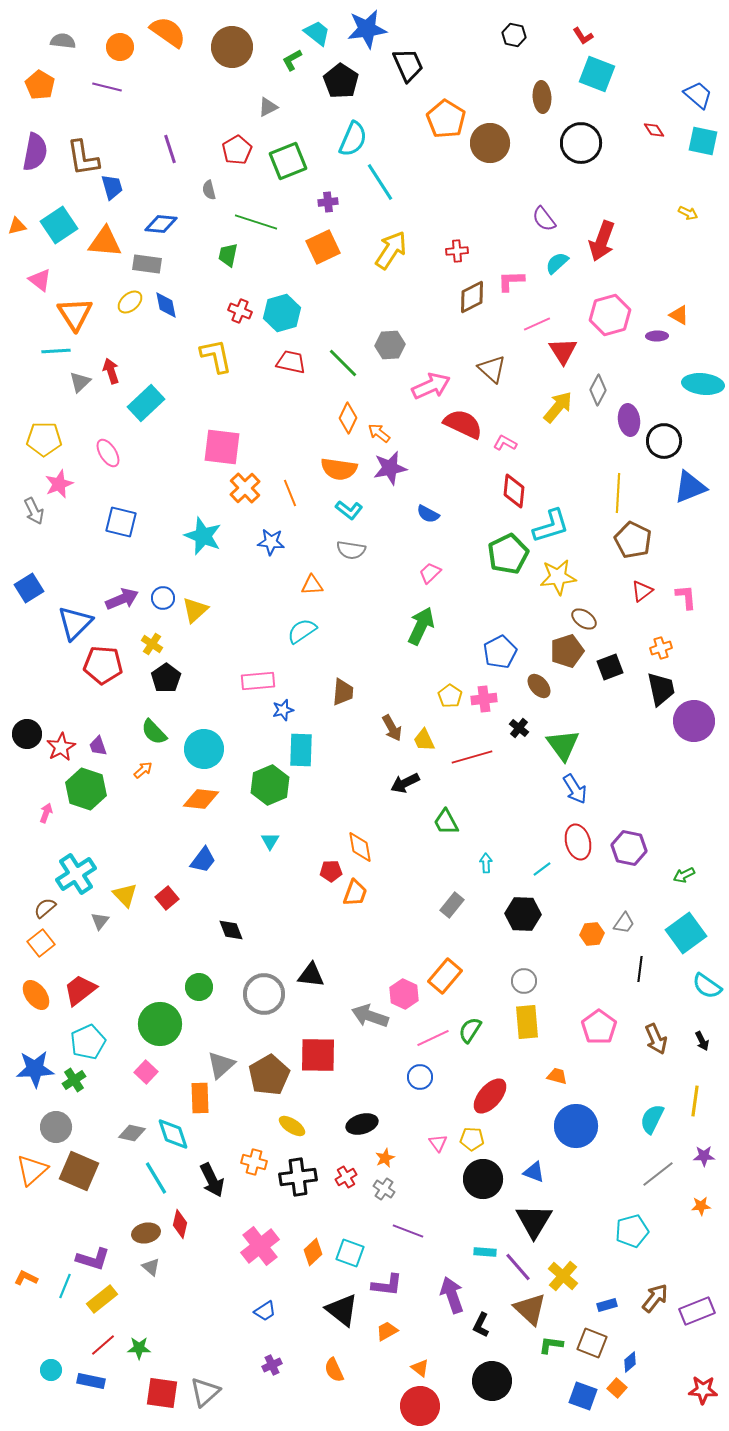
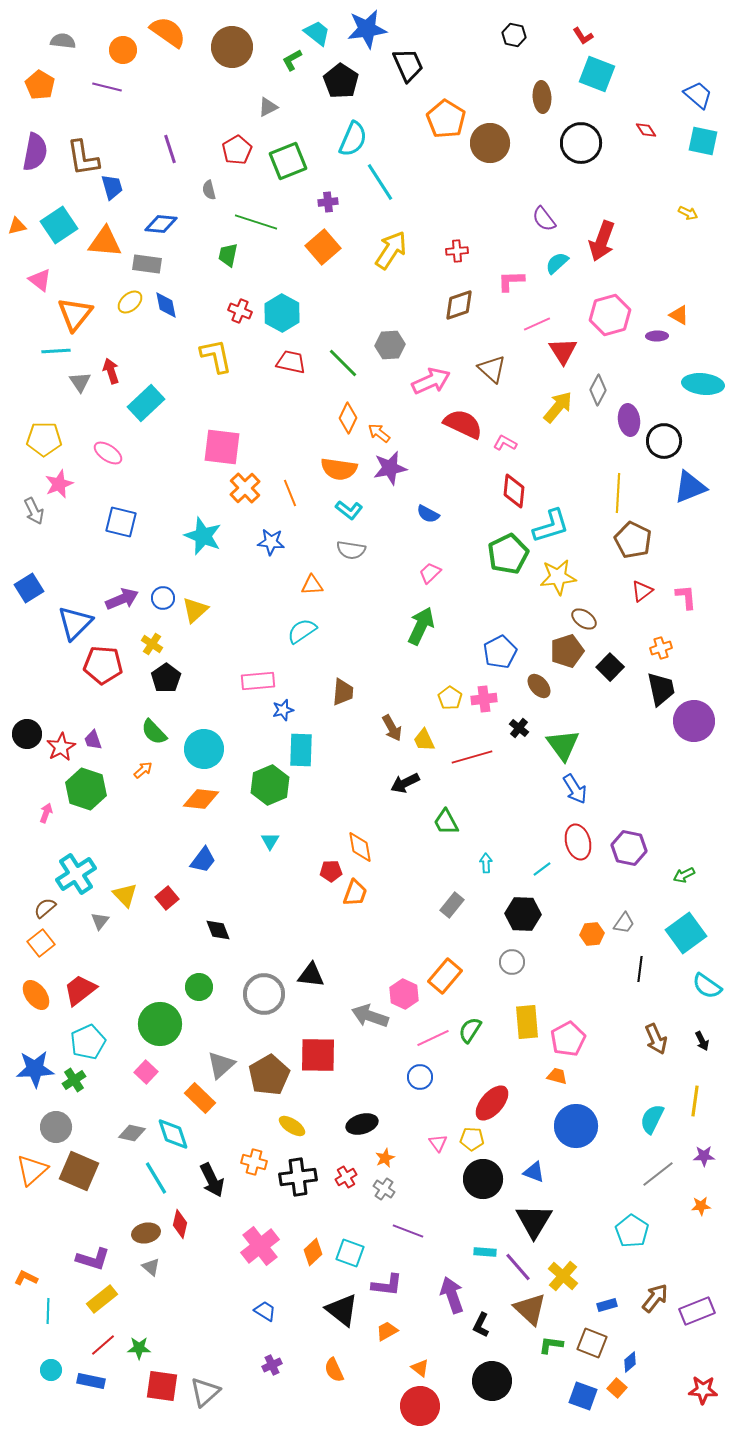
orange circle at (120, 47): moved 3 px right, 3 px down
red diamond at (654, 130): moved 8 px left
orange square at (323, 247): rotated 16 degrees counterclockwise
brown diamond at (472, 297): moved 13 px left, 8 px down; rotated 8 degrees clockwise
cyan hexagon at (282, 313): rotated 15 degrees counterclockwise
orange triangle at (75, 314): rotated 12 degrees clockwise
gray triangle at (80, 382): rotated 20 degrees counterclockwise
pink arrow at (431, 386): moved 5 px up
pink ellipse at (108, 453): rotated 24 degrees counterclockwise
black square at (610, 667): rotated 24 degrees counterclockwise
yellow pentagon at (450, 696): moved 2 px down
purple trapezoid at (98, 746): moved 5 px left, 6 px up
black diamond at (231, 930): moved 13 px left
gray circle at (524, 981): moved 12 px left, 19 px up
pink pentagon at (599, 1027): moved 31 px left, 12 px down; rotated 8 degrees clockwise
red ellipse at (490, 1096): moved 2 px right, 7 px down
orange rectangle at (200, 1098): rotated 44 degrees counterclockwise
cyan pentagon at (632, 1231): rotated 24 degrees counterclockwise
cyan line at (65, 1286): moved 17 px left, 25 px down; rotated 20 degrees counterclockwise
blue trapezoid at (265, 1311): rotated 115 degrees counterclockwise
red square at (162, 1393): moved 7 px up
